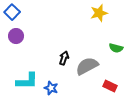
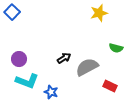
purple circle: moved 3 px right, 23 px down
black arrow: rotated 40 degrees clockwise
gray semicircle: moved 1 px down
cyan L-shape: rotated 20 degrees clockwise
blue star: moved 4 px down
